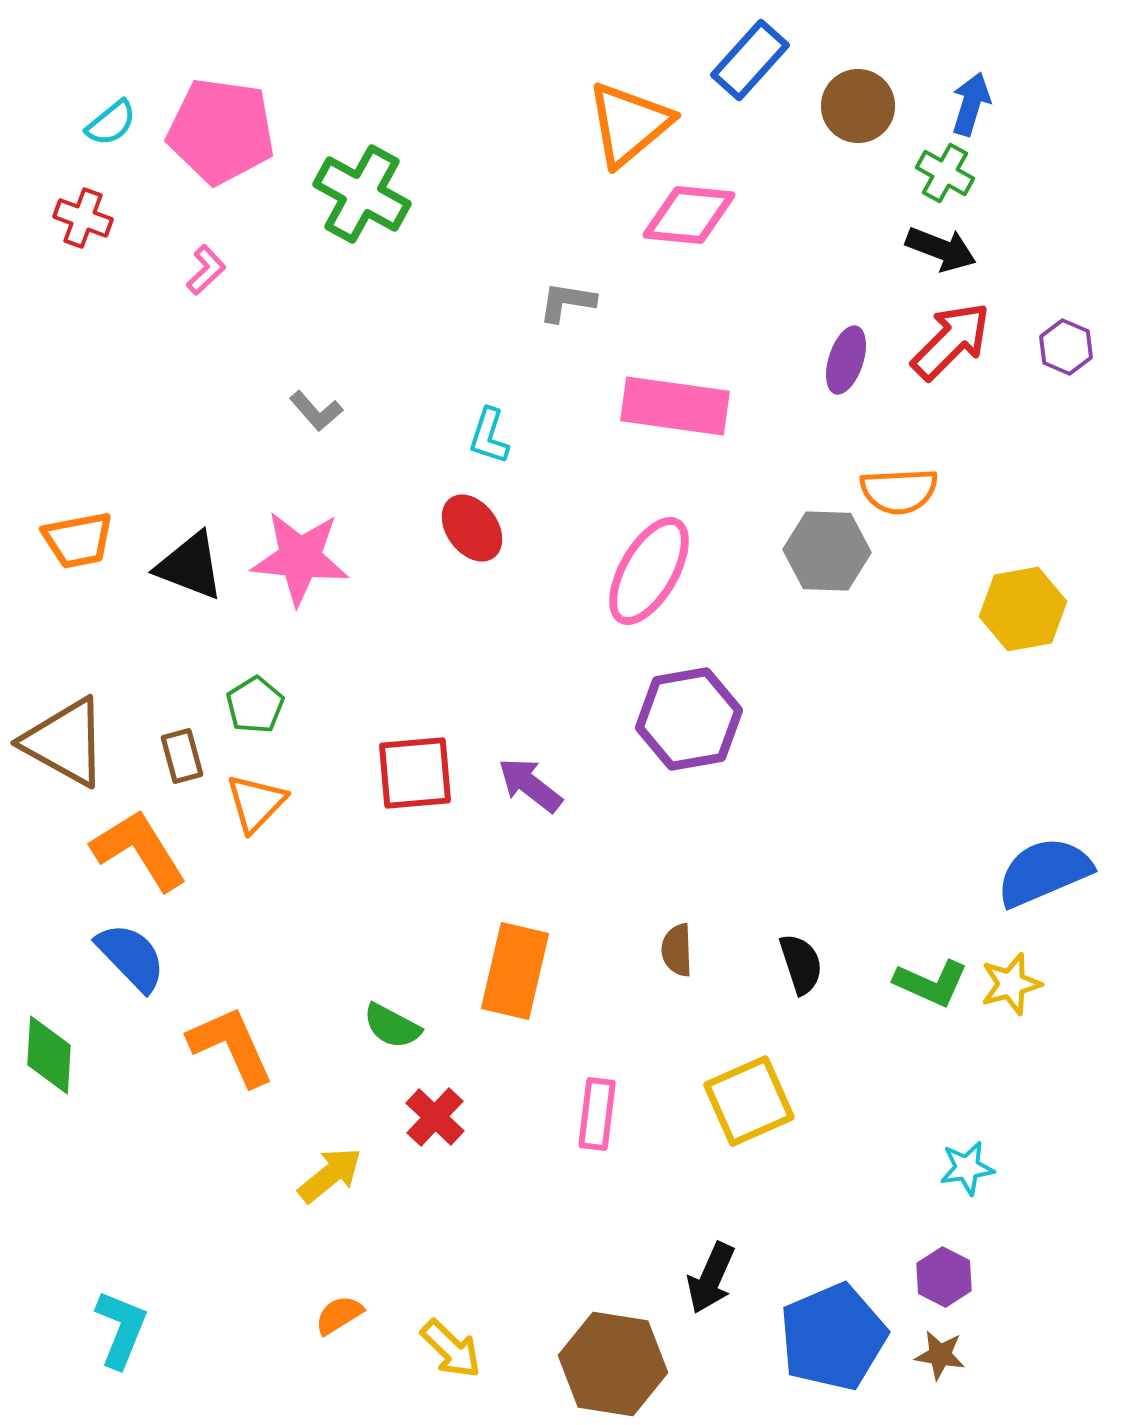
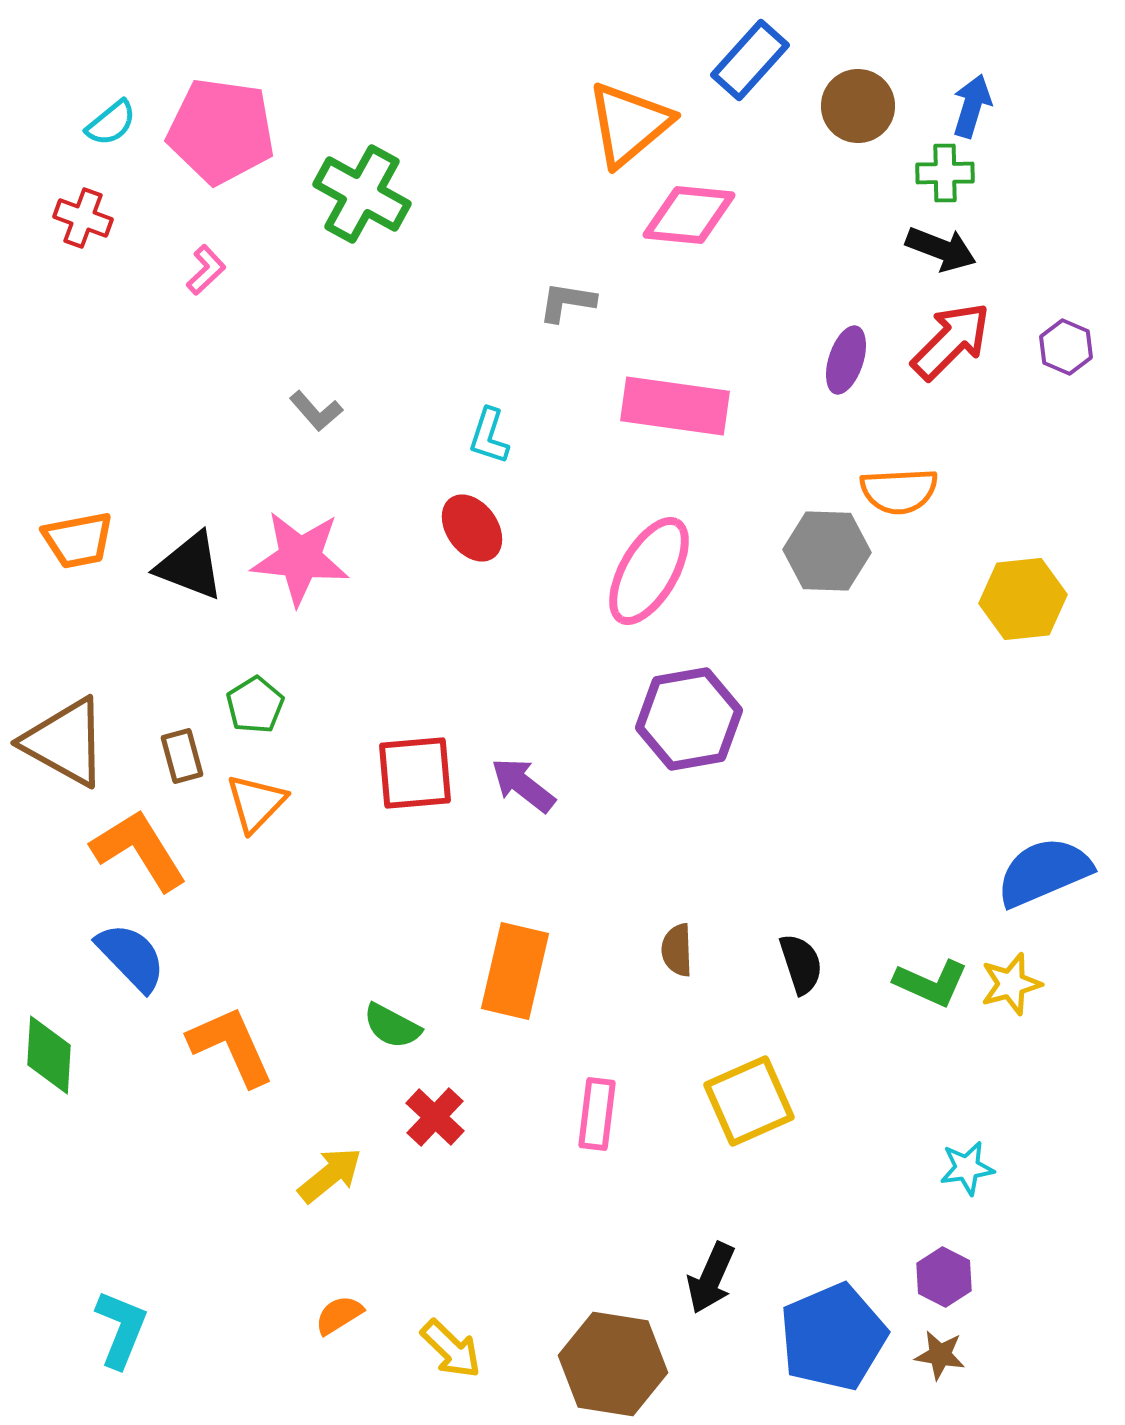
blue arrow at (971, 104): moved 1 px right, 2 px down
green cross at (945, 173): rotated 30 degrees counterclockwise
yellow hexagon at (1023, 609): moved 10 px up; rotated 4 degrees clockwise
purple arrow at (530, 785): moved 7 px left
